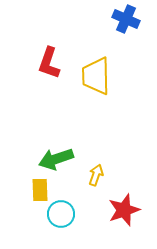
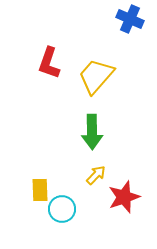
blue cross: moved 4 px right
yellow trapezoid: rotated 42 degrees clockwise
green arrow: moved 36 px right, 27 px up; rotated 72 degrees counterclockwise
yellow arrow: rotated 25 degrees clockwise
red star: moved 13 px up
cyan circle: moved 1 px right, 5 px up
